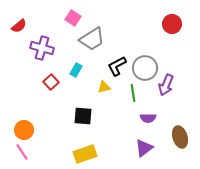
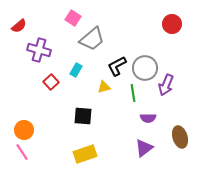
gray trapezoid: rotated 8 degrees counterclockwise
purple cross: moved 3 px left, 2 px down
